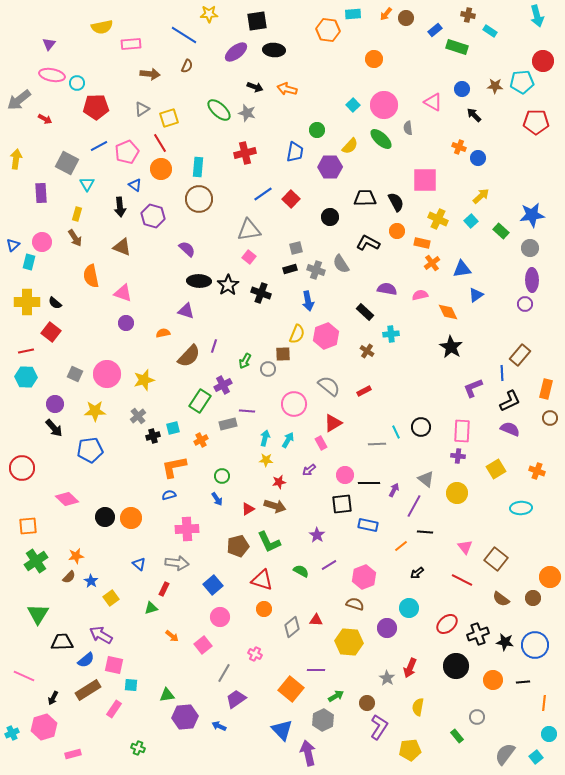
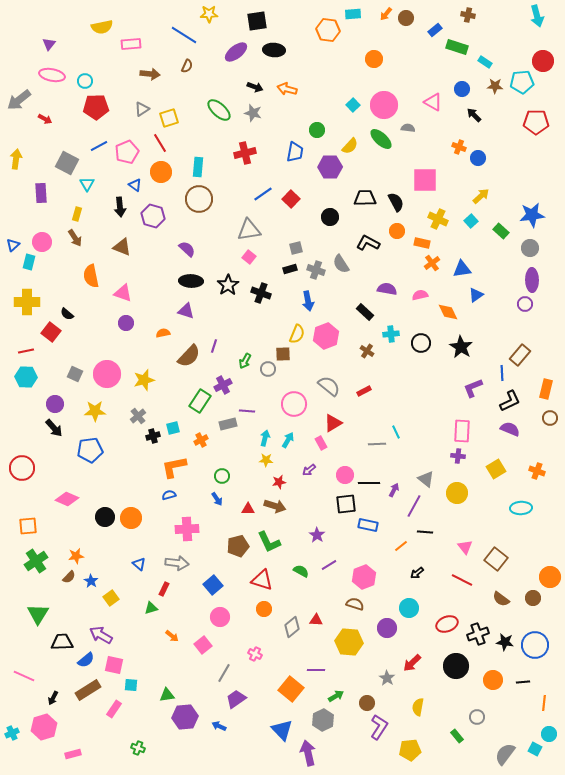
cyan rectangle at (490, 31): moved 5 px left, 31 px down
cyan circle at (77, 83): moved 8 px right, 2 px up
gray star at (247, 113): moved 6 px right
gray semicircle at (408, 128): rotated 104 degrees clockwise
orange circle at (161, 169): moved 3 px down
black ellipse at (199, 281): moved 8 px left
black semicircle at (55, 303): moved 12 px right, 11 px down
black star at (451, 347): moved 10 px right
black circle at (421, 427): moved 84 px up
pink diamond at (67, 499): rotated 20 degrees counterclockwise
black square at (342, 504): moved 4 px right
red triangle at (248, 509): rotated 32 degrees clockwise
red ellipse at (447, 624): rotated 20 degrees clockwise
red arrow at (410, 668): moved 2 px right, 5 px up; rotated 24 degrees clockwise
cyan square at (536, 757): moved 1 px left, 8 px up; rotated 24 degrees counterclockwise
